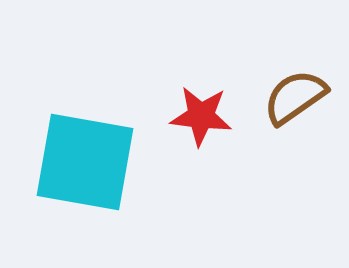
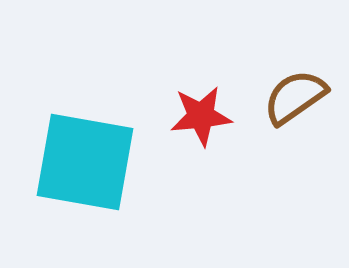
red star: rotated 12 degrees counterclockwise
